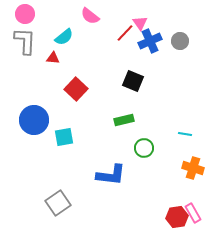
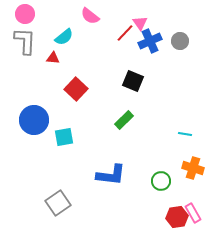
green rectangle: rotated 30 degrees counterclockwise
green circle: moved 17 px right, 33 px down
